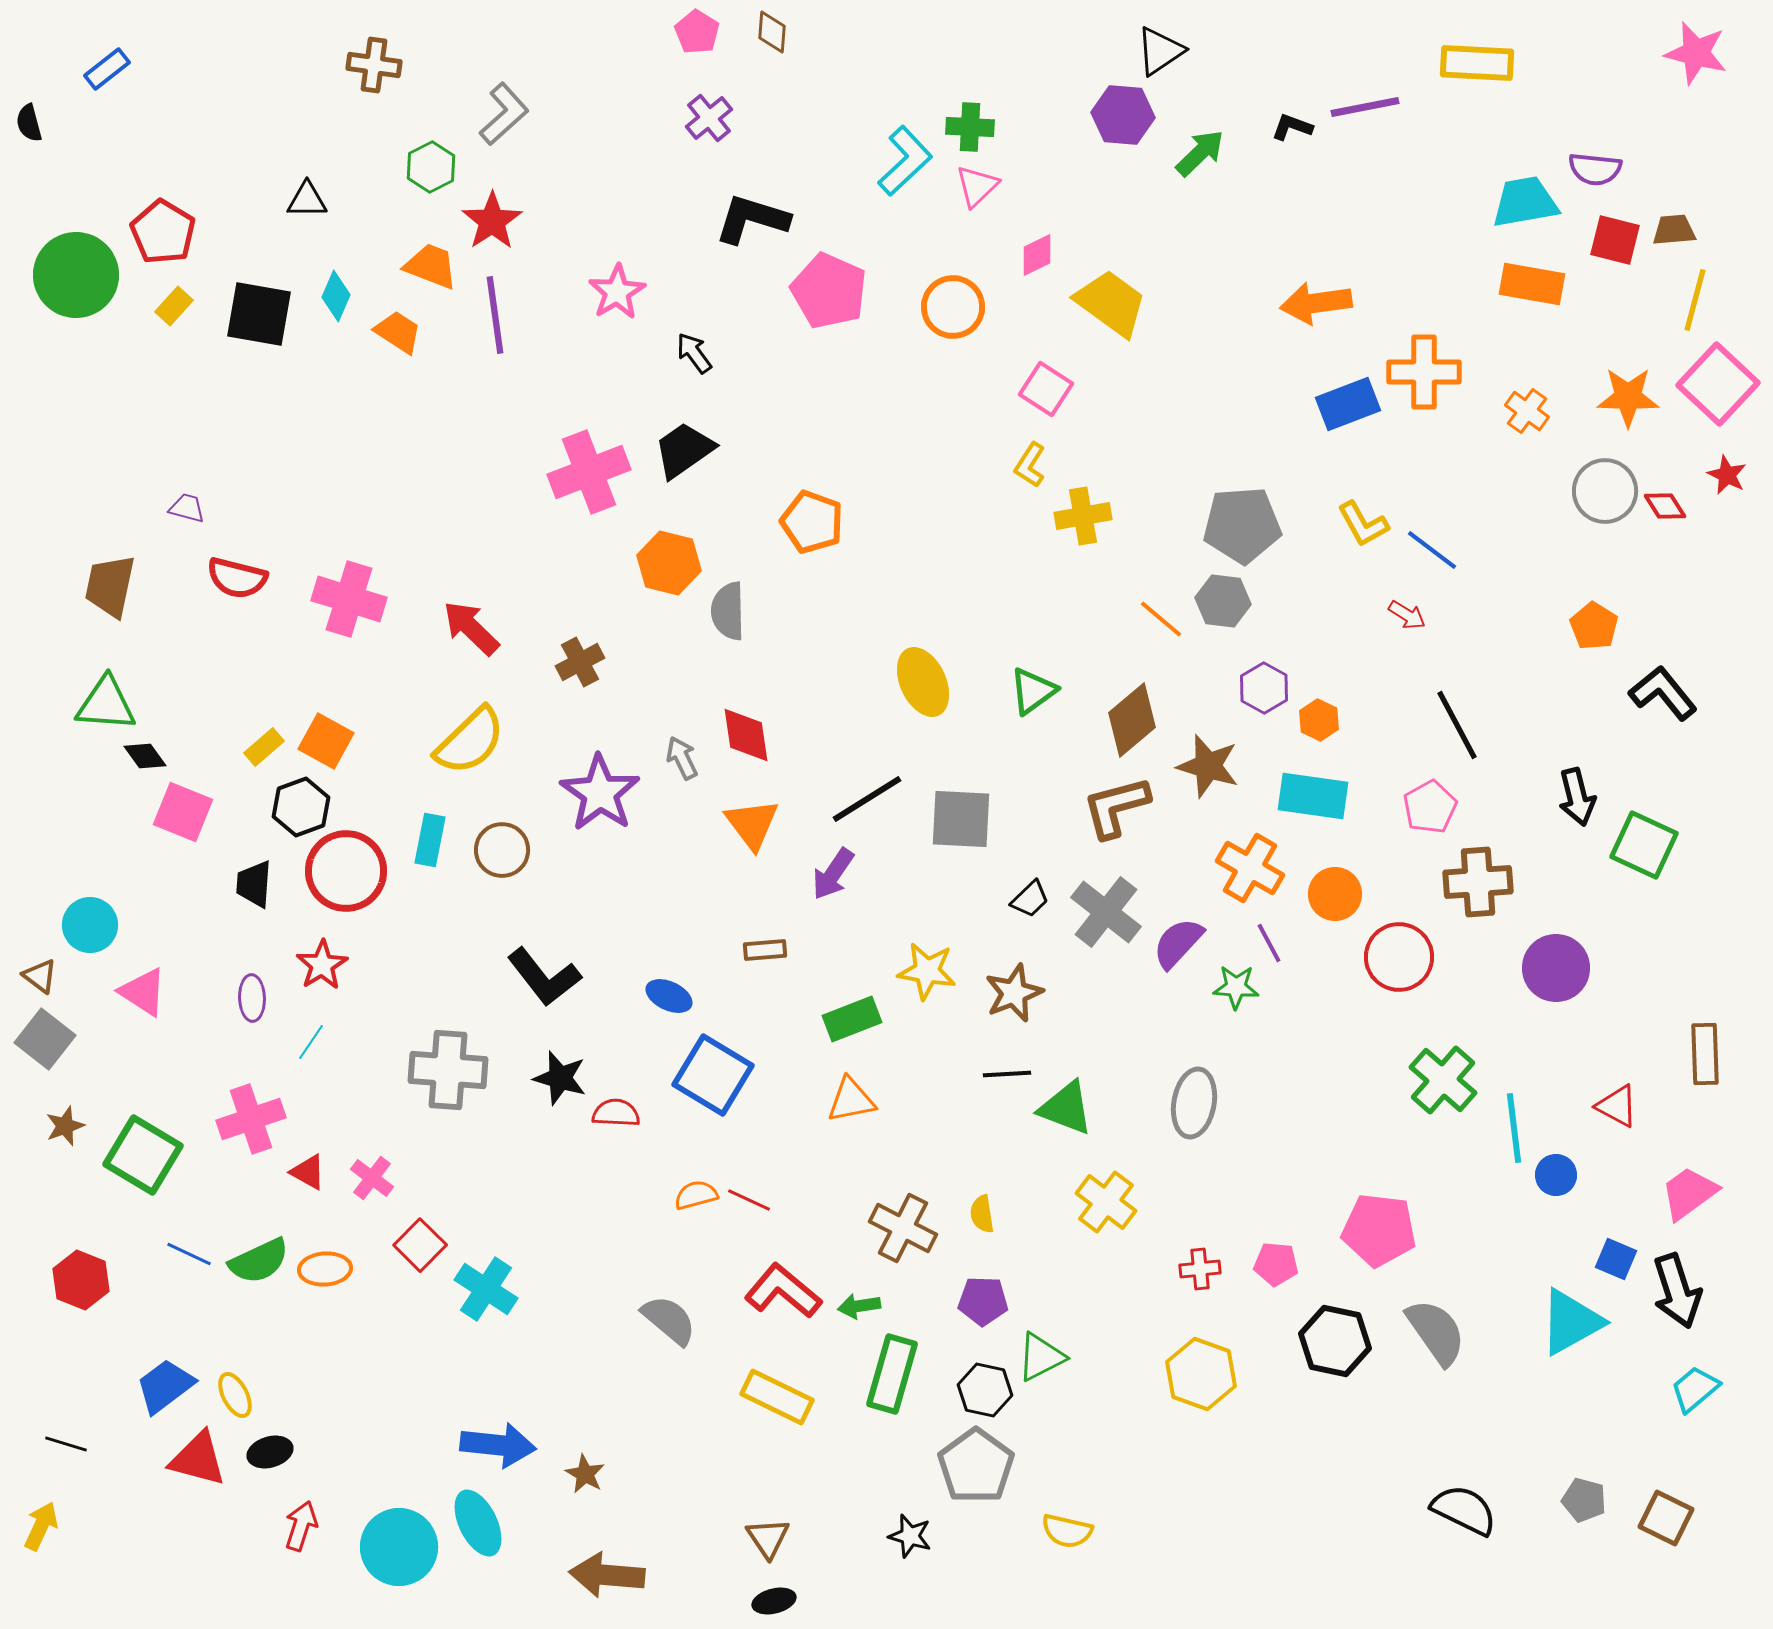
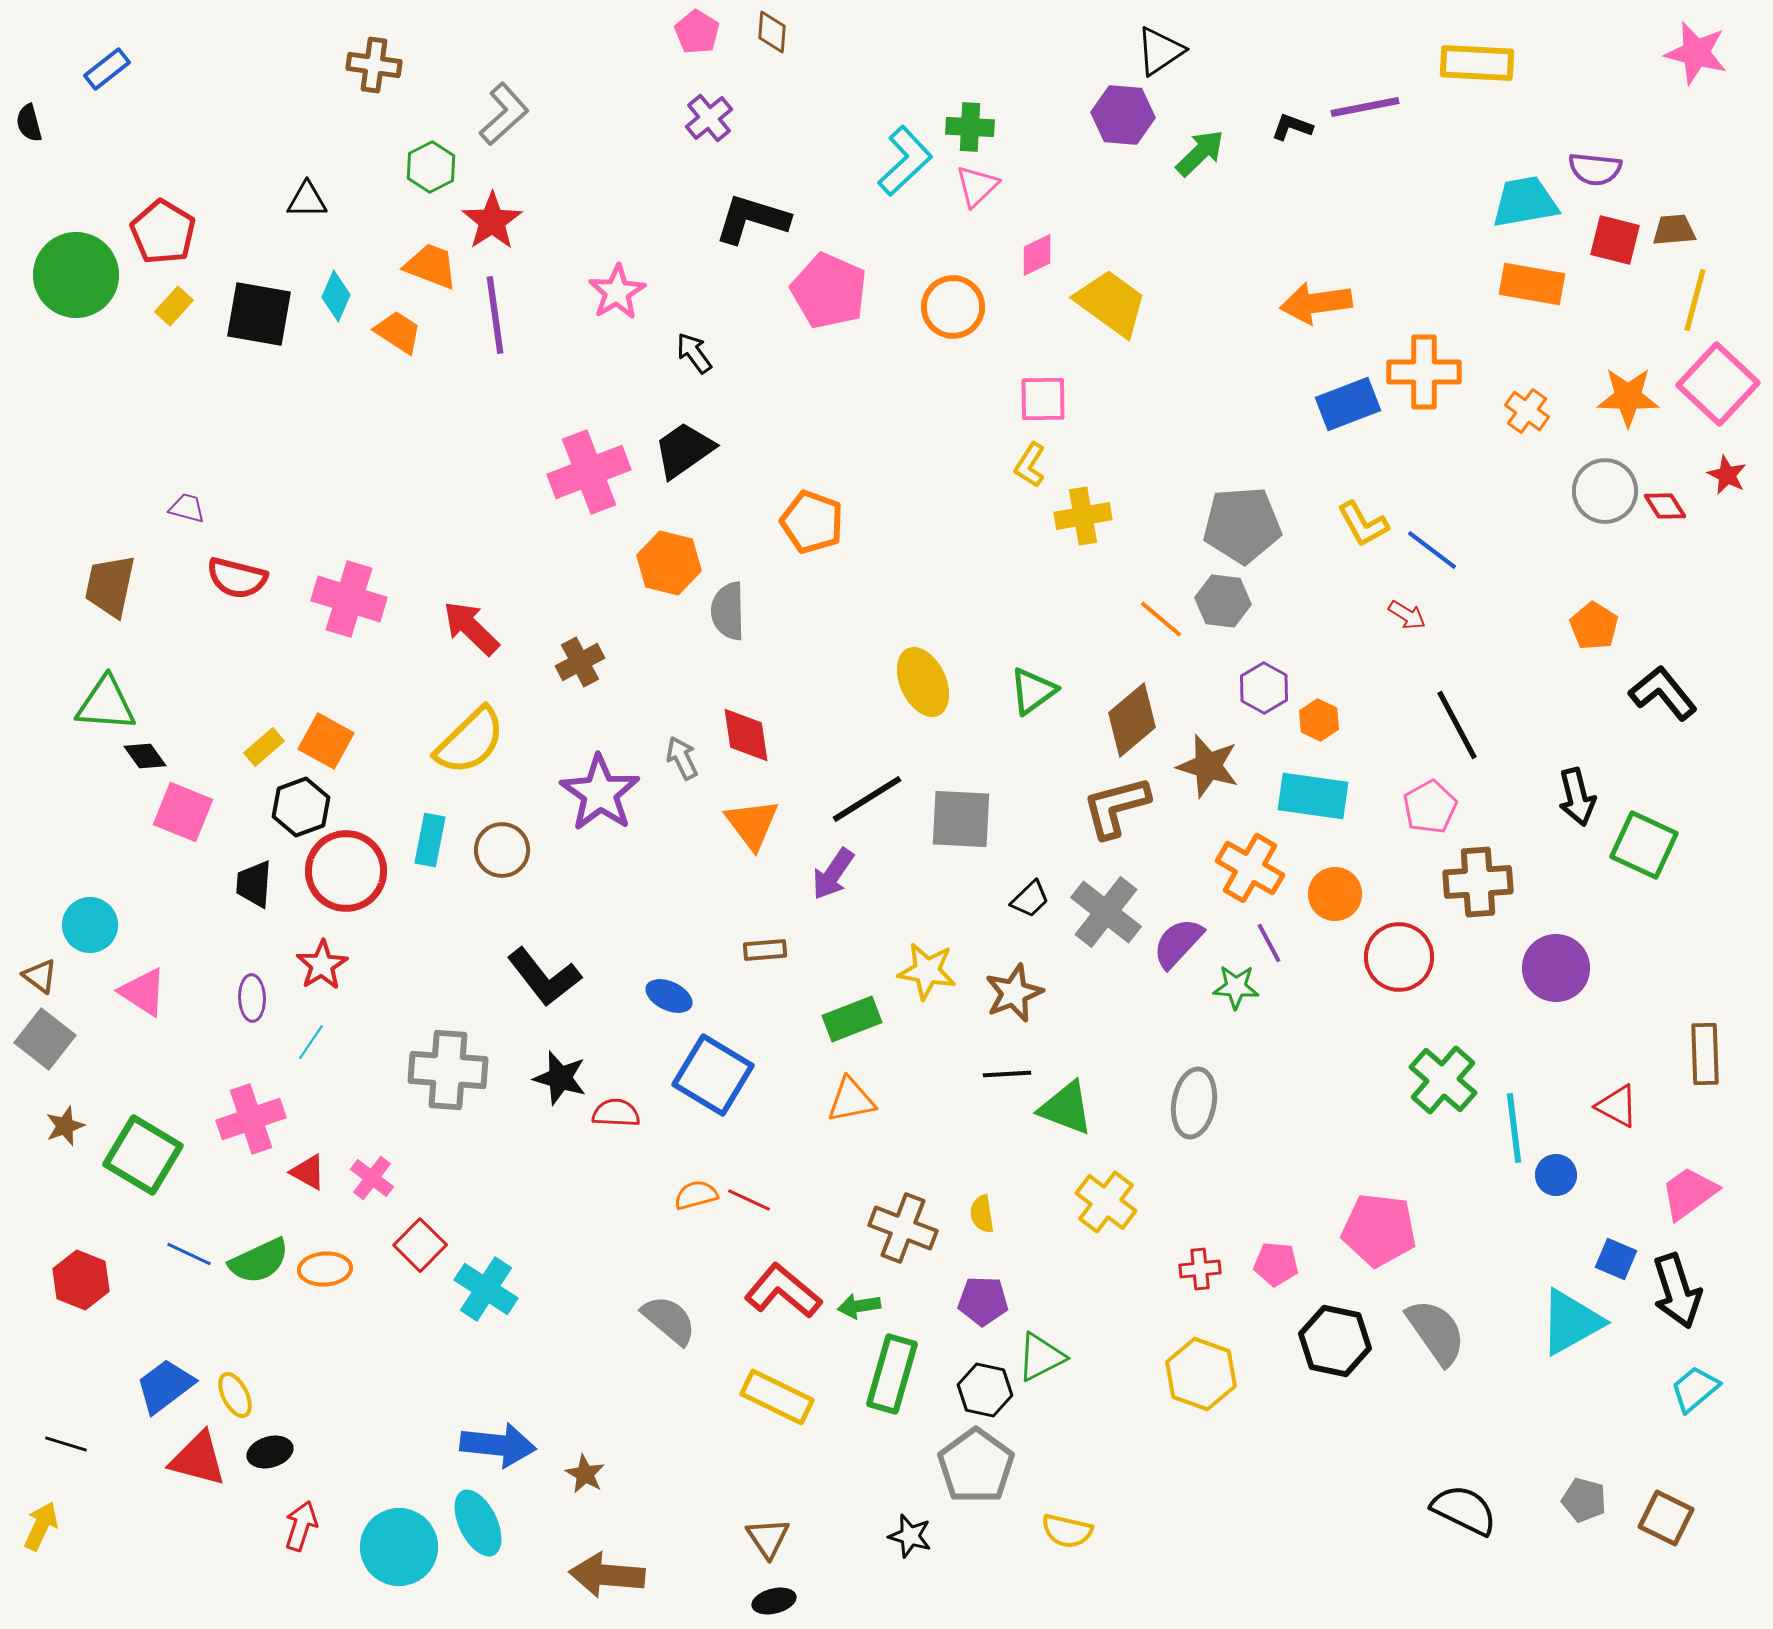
pink square at (1046, 389): moved 3 px left, 10 px down; rotated 34 degrees counterclockwise
brown cross at (903, 1228): rotated 6 degrees counterclockwise
